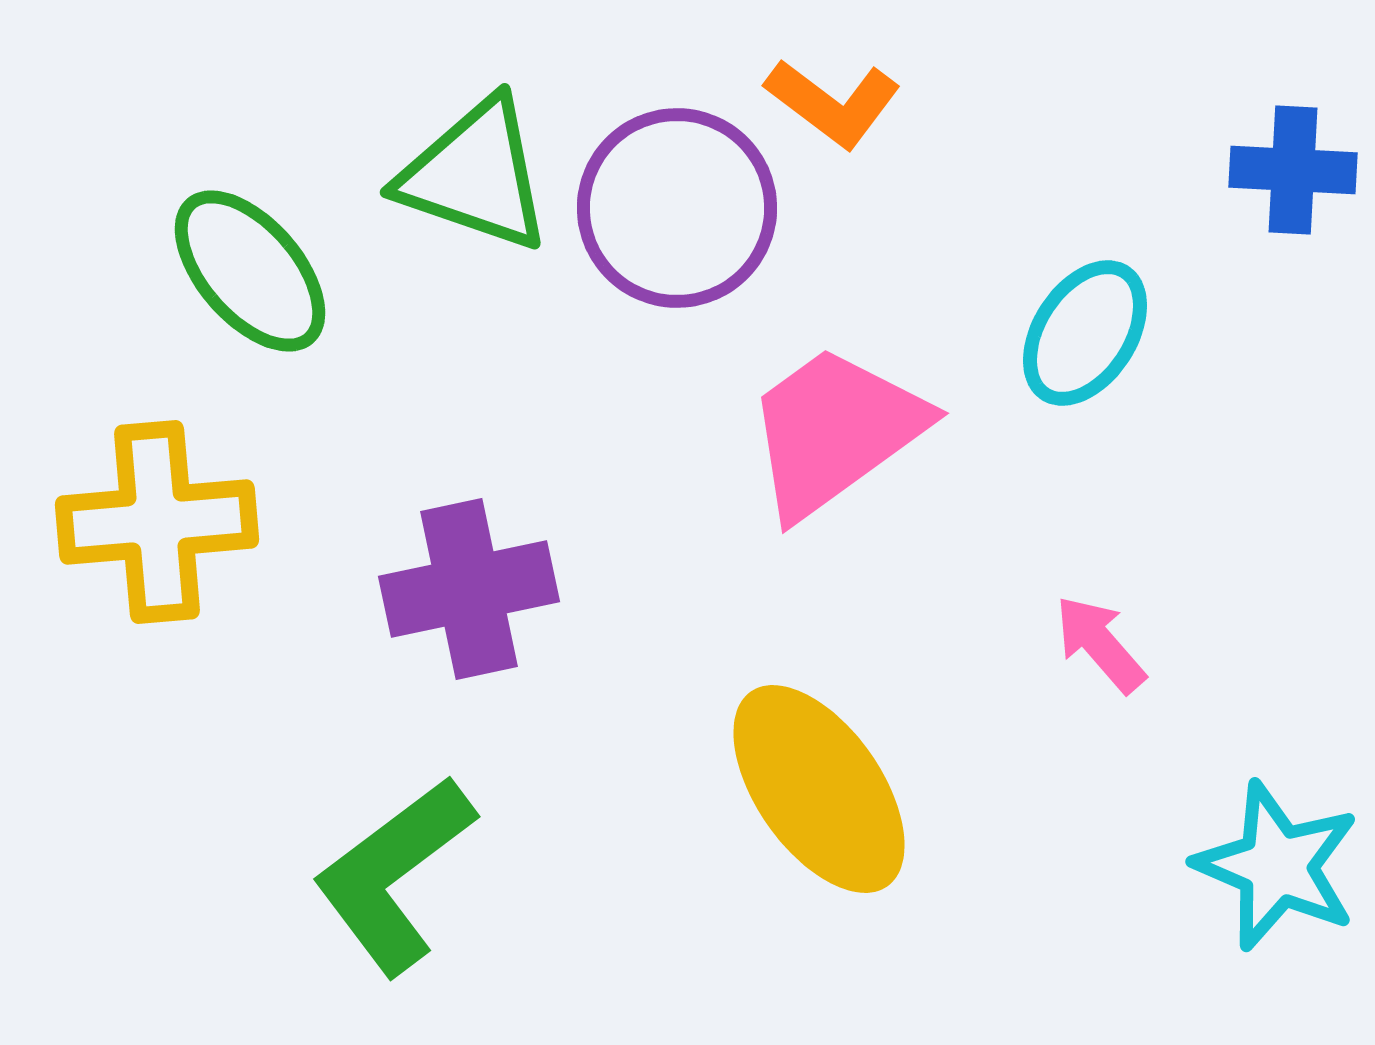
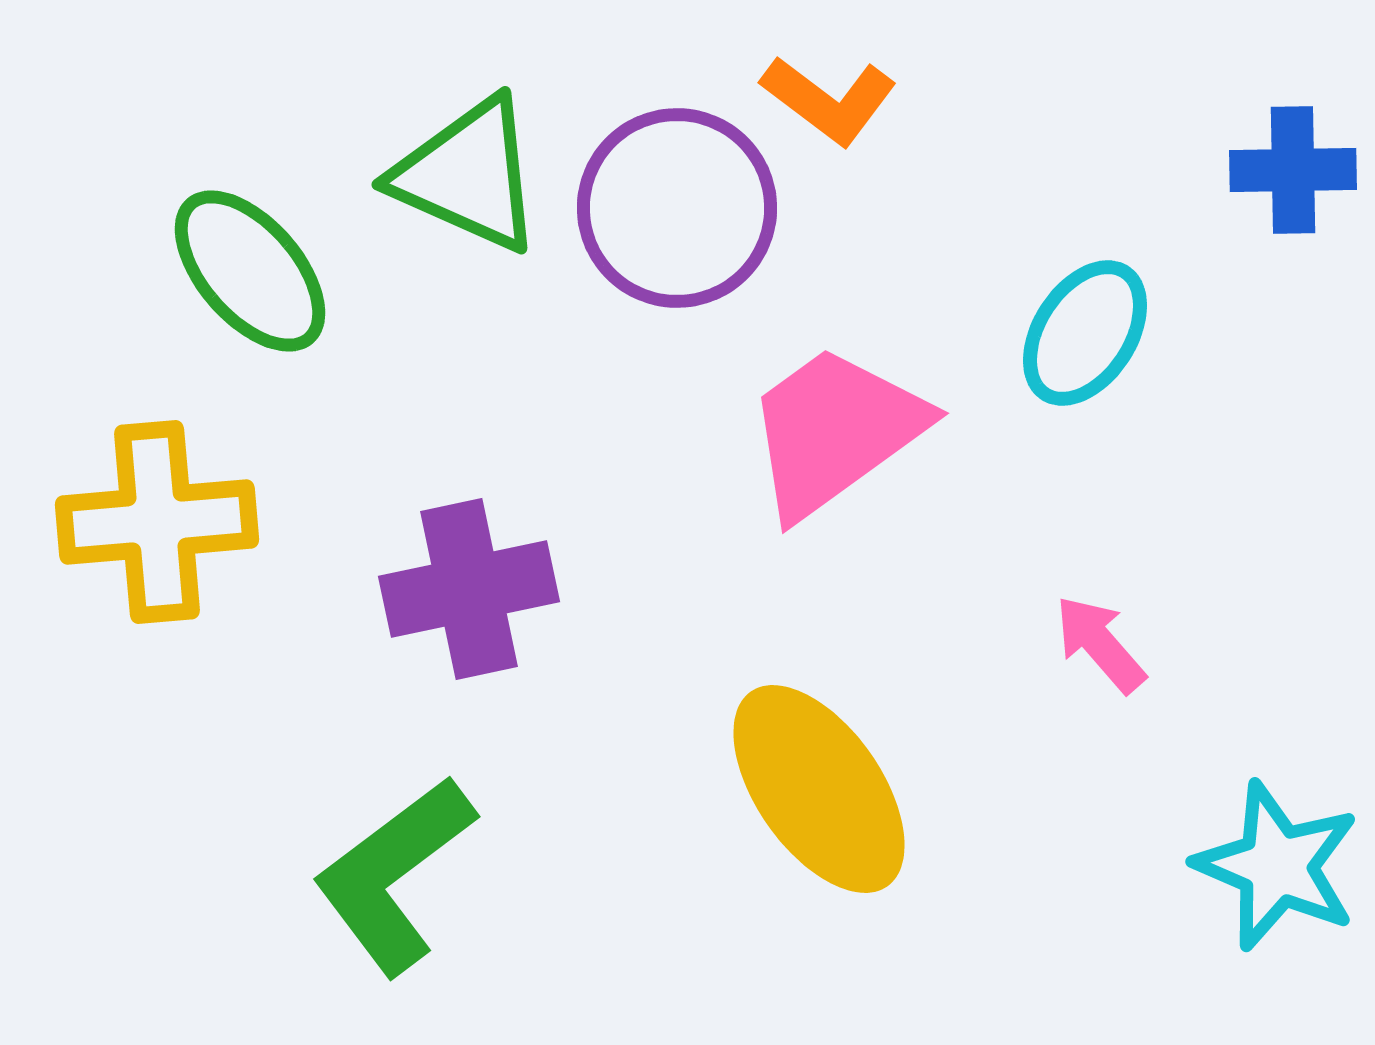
orange L-shape: moved 4 px left, 3 px up
blue cross: rotated 4 degrees counterclockwise
green triangle: moved 7 px left; rotated 5 degrees clockwise
